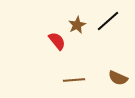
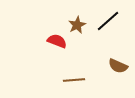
red semicircle: rotated 30 degrees counterclockwise
brown semicircle: moved 12 px up
